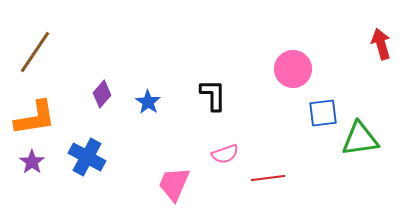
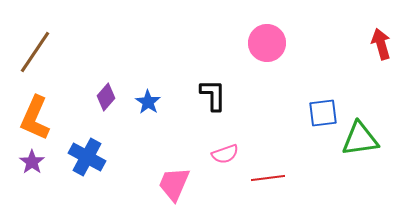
pink circle: moved 26 px left, 26 px up
purple diamond: moved 4 px right, 3 px down
orange L-shape: rotated 123 degrees clockwise
